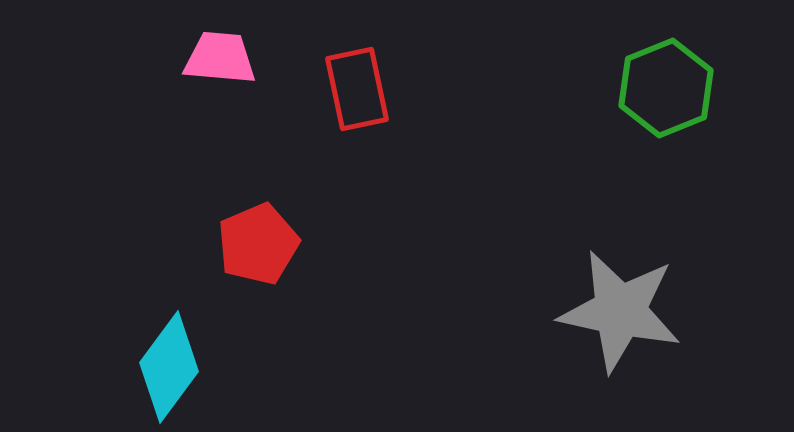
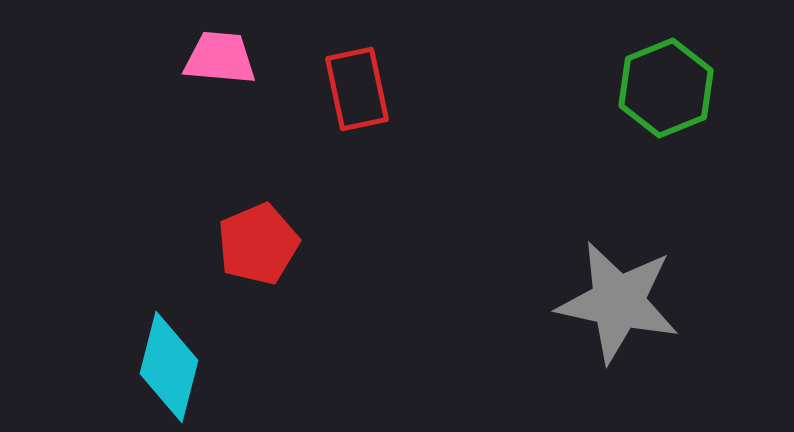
gray star: moved 2 px left, 9 px up
cyan diamond: rotated 22 degrees counterclockwise
